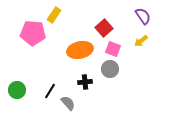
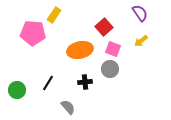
purple semicircle: moved 3 px left, 3 px up
red square: moved 1 px up
black line: moved 2 px left, 8 px up
gray semicircle: moved 4 px down
